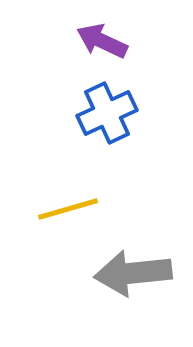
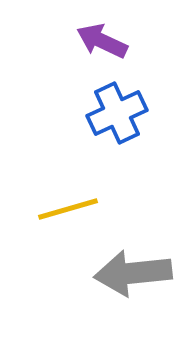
blue cross: moved 10 px right
